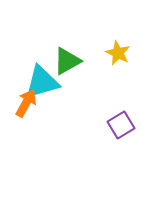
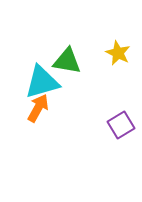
green triangle: rotated 40 degrees clockwise
orange arrow: moved 12 px right, 5 px down
